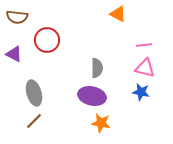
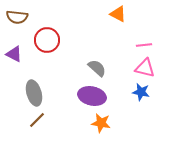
gray semicircle: rotated 48 degrees counterclockwise
brown line: moved 3 px right, 1 px up
